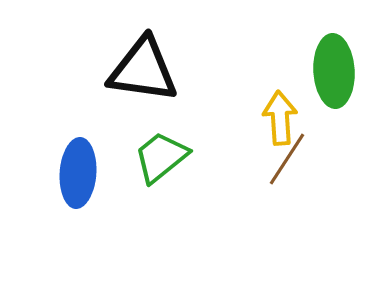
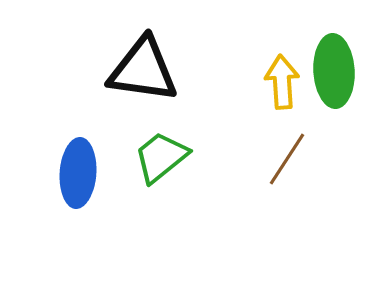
yellow arrow: moved 2 px right, 36 px up
